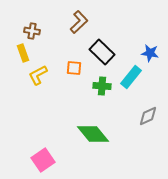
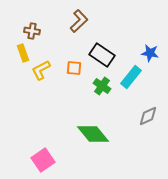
brown L-shape: moved 1 px up
black rectangle: moved 3 px down; rotated 10 degrees counterclockwise
yellow L-shape: moved 3 px right, 5 px up
green cross: rotated 30 degrees clockwise
